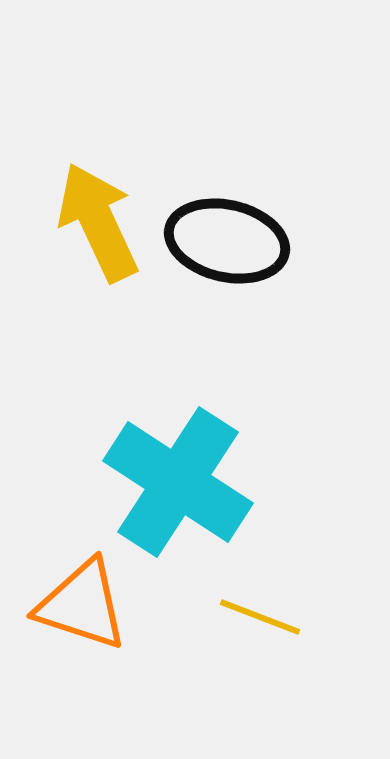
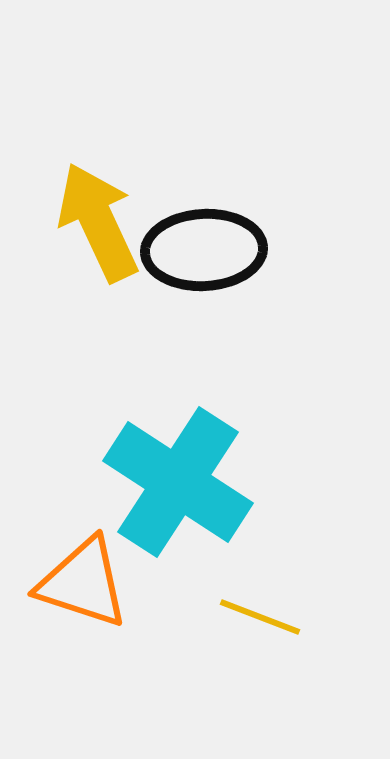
black ellipse: moved 23 px left, 9 px down; rotated 16 degrees counterclockwise
orange triangle: moved 1 px right, 22 px up
